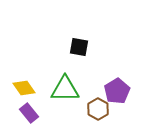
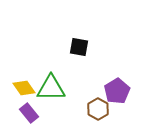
green triangle: moved 14 px left, 1 px up
